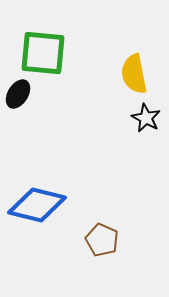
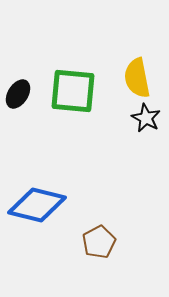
green square: moved 30 px right, 38 px down
yellow semicircle: moved 3 px right, 4 px down
brown pentagon: moved 3 px left, 2 px down; rotated 20 degrees clockwise
